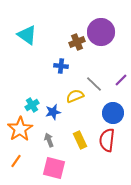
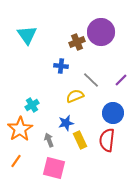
cyan triangle: rotated 20 degrees clockwise
gray line: moved 3 px left, 4 px up
blue star: moved 13 px right, 11 px down
